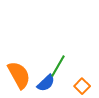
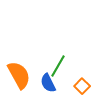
blue semicircle: moved 2 px right; rotated 108 degrees clockwise
